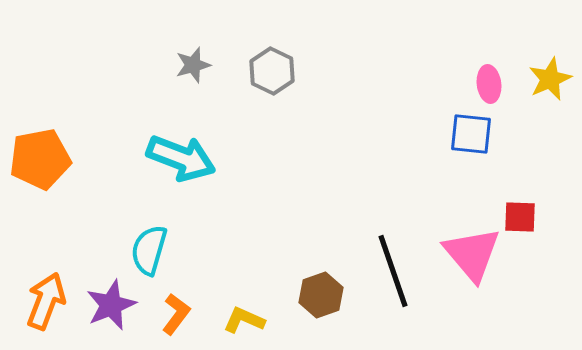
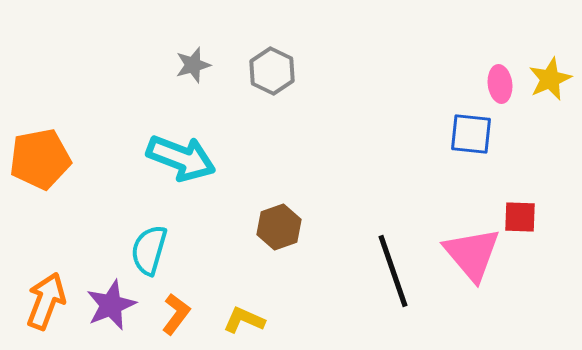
pink ellipse: moved 11 px right
brown hexagon: moved 42 px left, 68 px up
